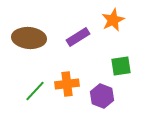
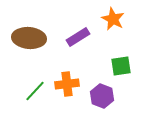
orange star: moved 1 px up; rotated 20 degrees counterclockwise
